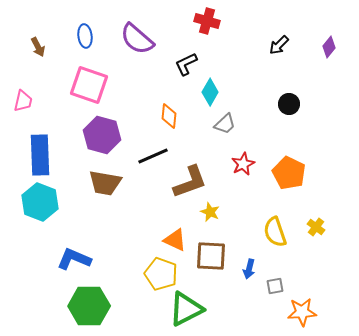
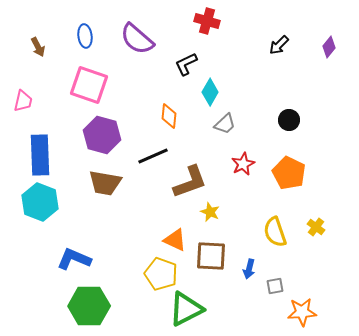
black circle: moved 16 px down
